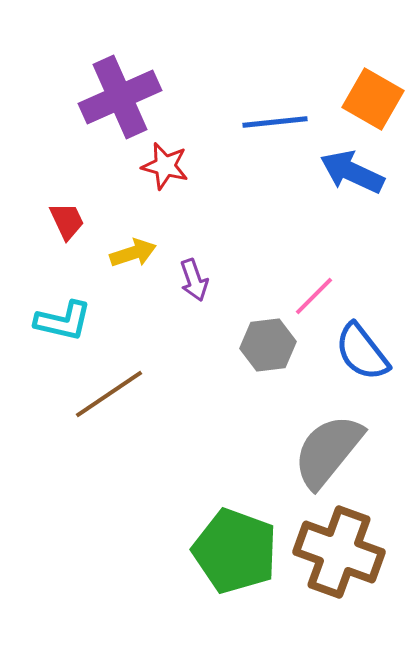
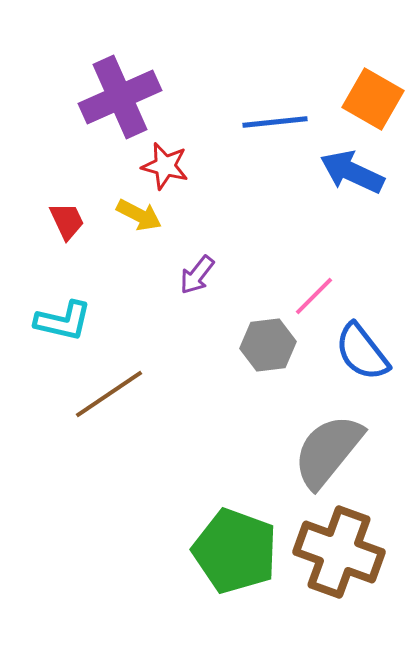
yellow arrow: moved 6 px right, 38 px up; rotated 45 degrees clockwise
purple arrow: moved 3 px right, 5 px up; rotated 57 degrees clockwise
